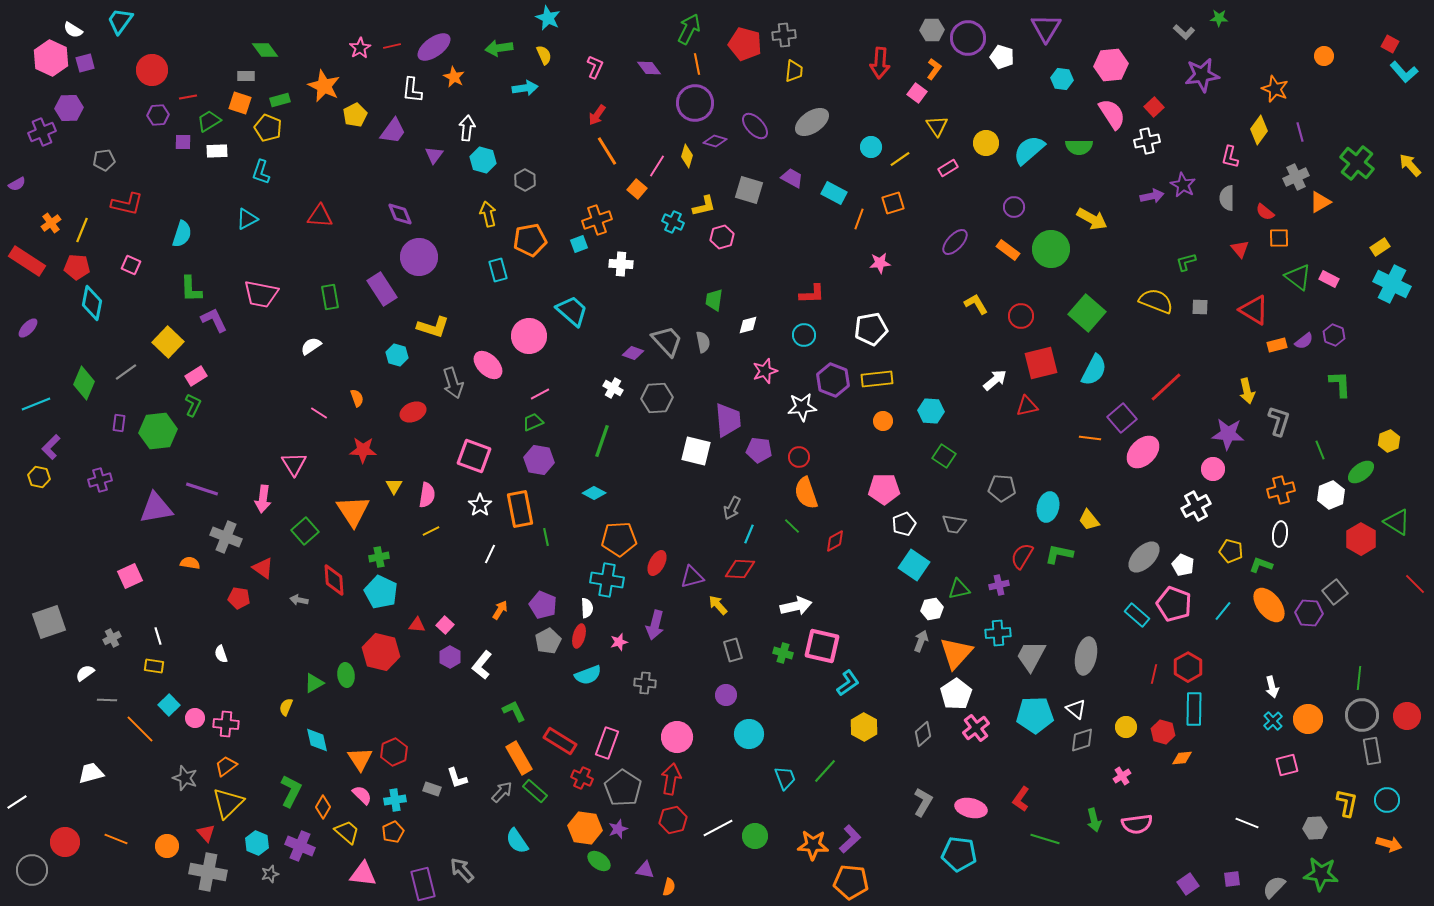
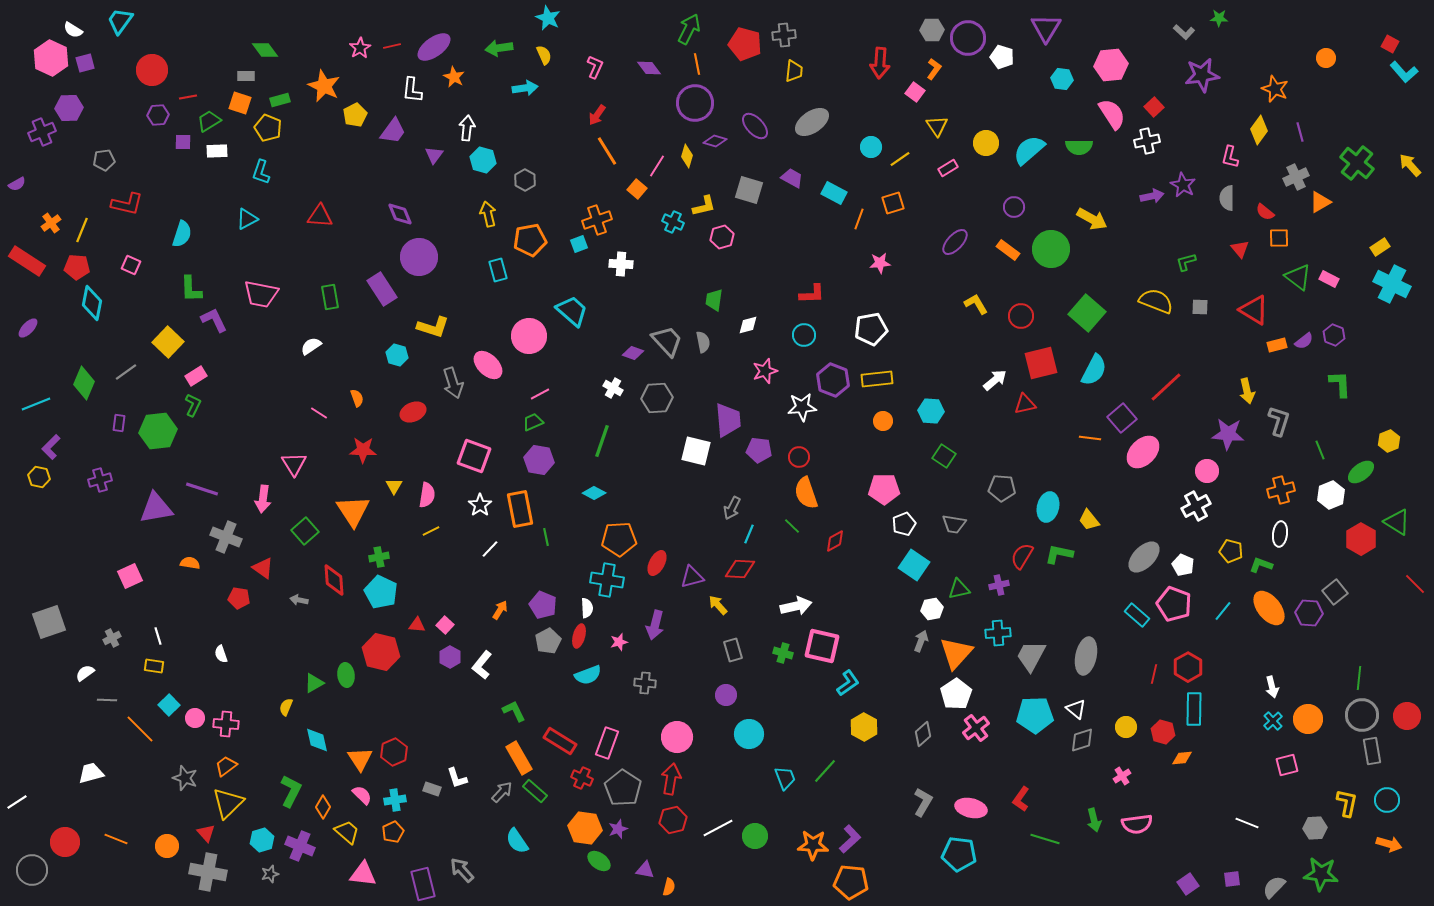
orange circle at (1324, 56): moved 2 px right, 2 px down
pink square at (917, 93): moved 2 px left, 1 px up
red triangle at (1027, 406): moved 2 px left, 2 px up
pink circle at (1213, 469): moved 6 px left, 2 px down
white line at (490, 554): moved 5 px up; rotated 18 degrees clockwise
orange ellipse at (1269, 605): moved 3 px down
cyan hexagon at (257, 843): moved 5 px right, 3 px up; rotated 20 degrees clockwise
